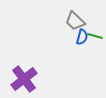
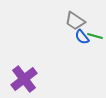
gray trapezoid: rotated 10 degrees counterclockwise
blue semicircle: rotated 126 degrees clockwise
